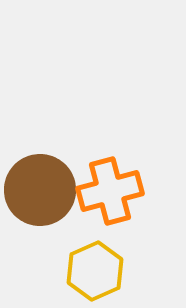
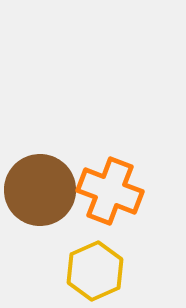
orange cross: rotated 36 degrees clockwise
